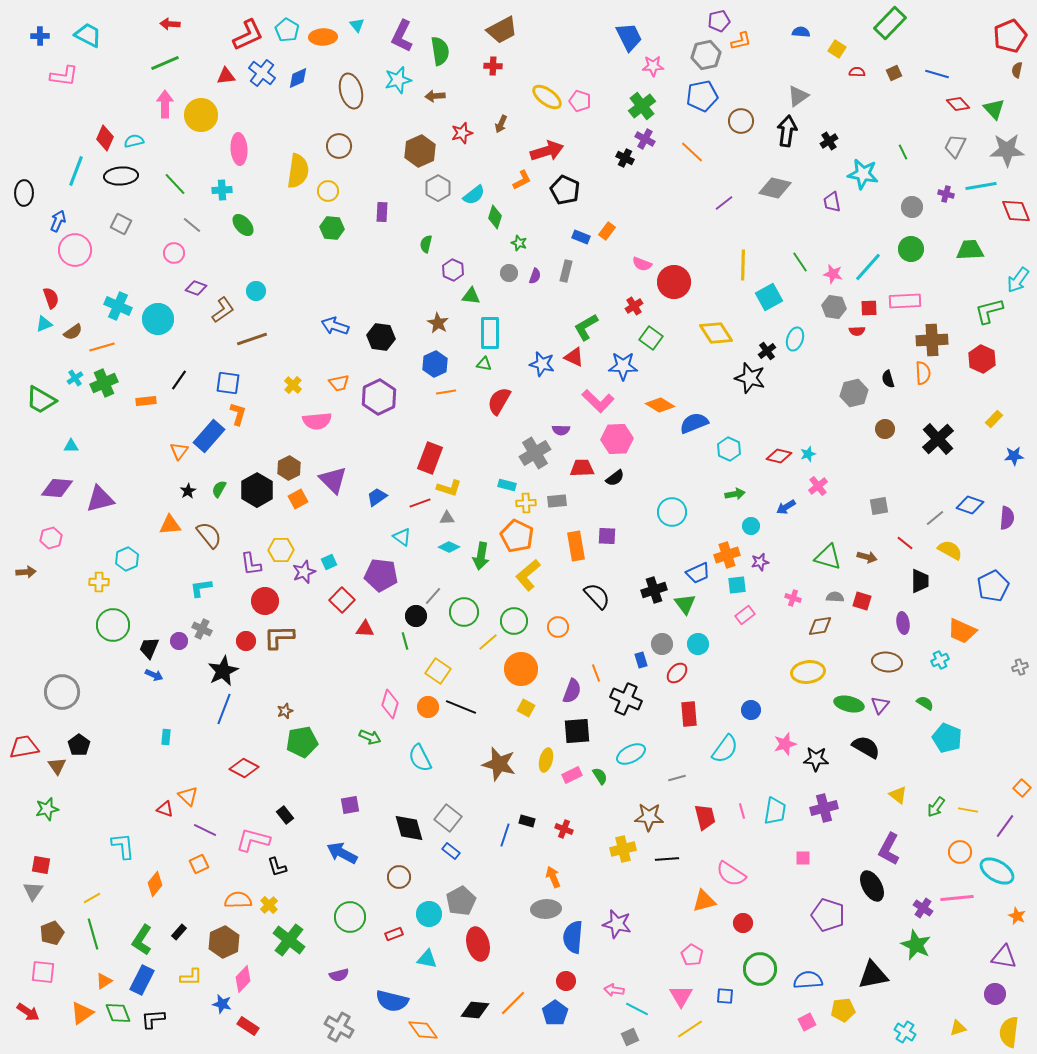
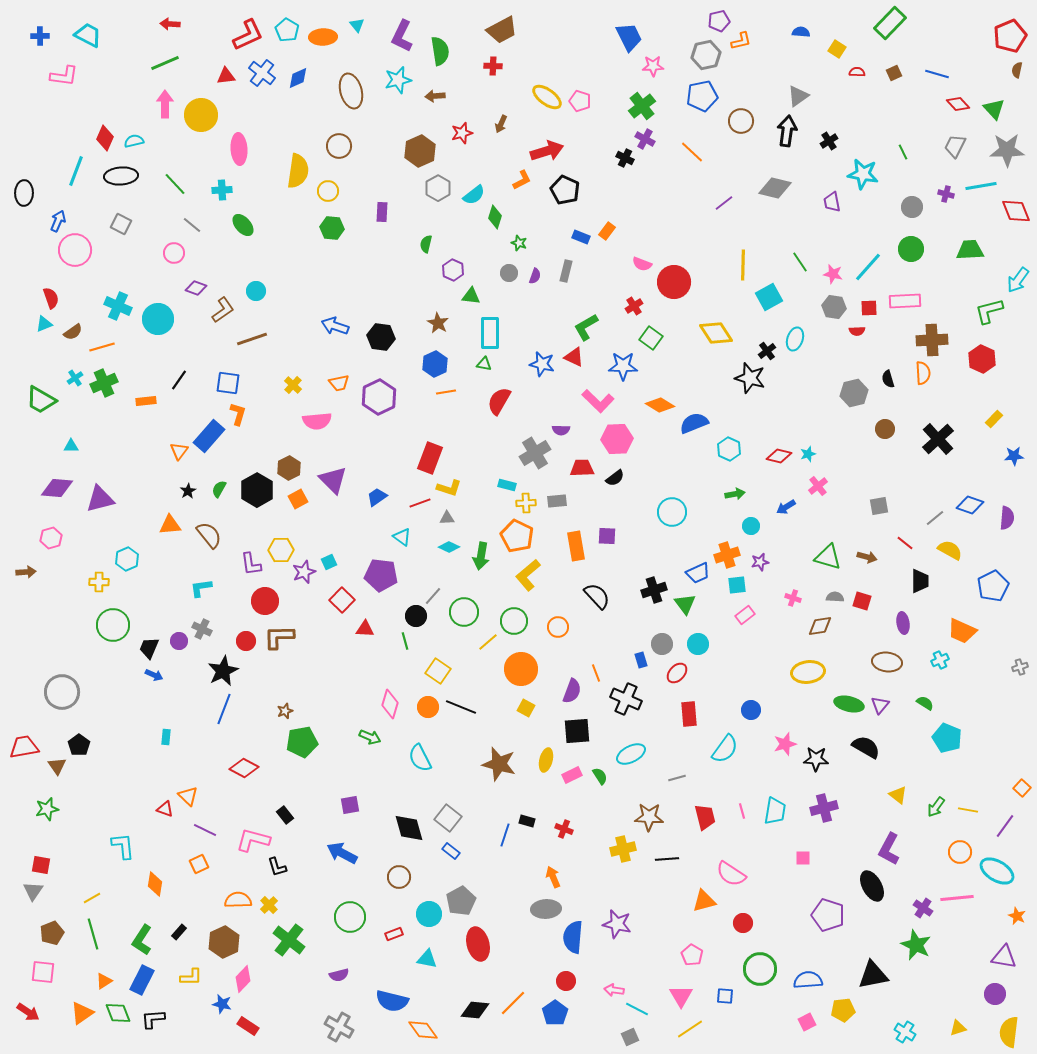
orange diamond at (155, 884): rotated 30 degrees counterclockwise
